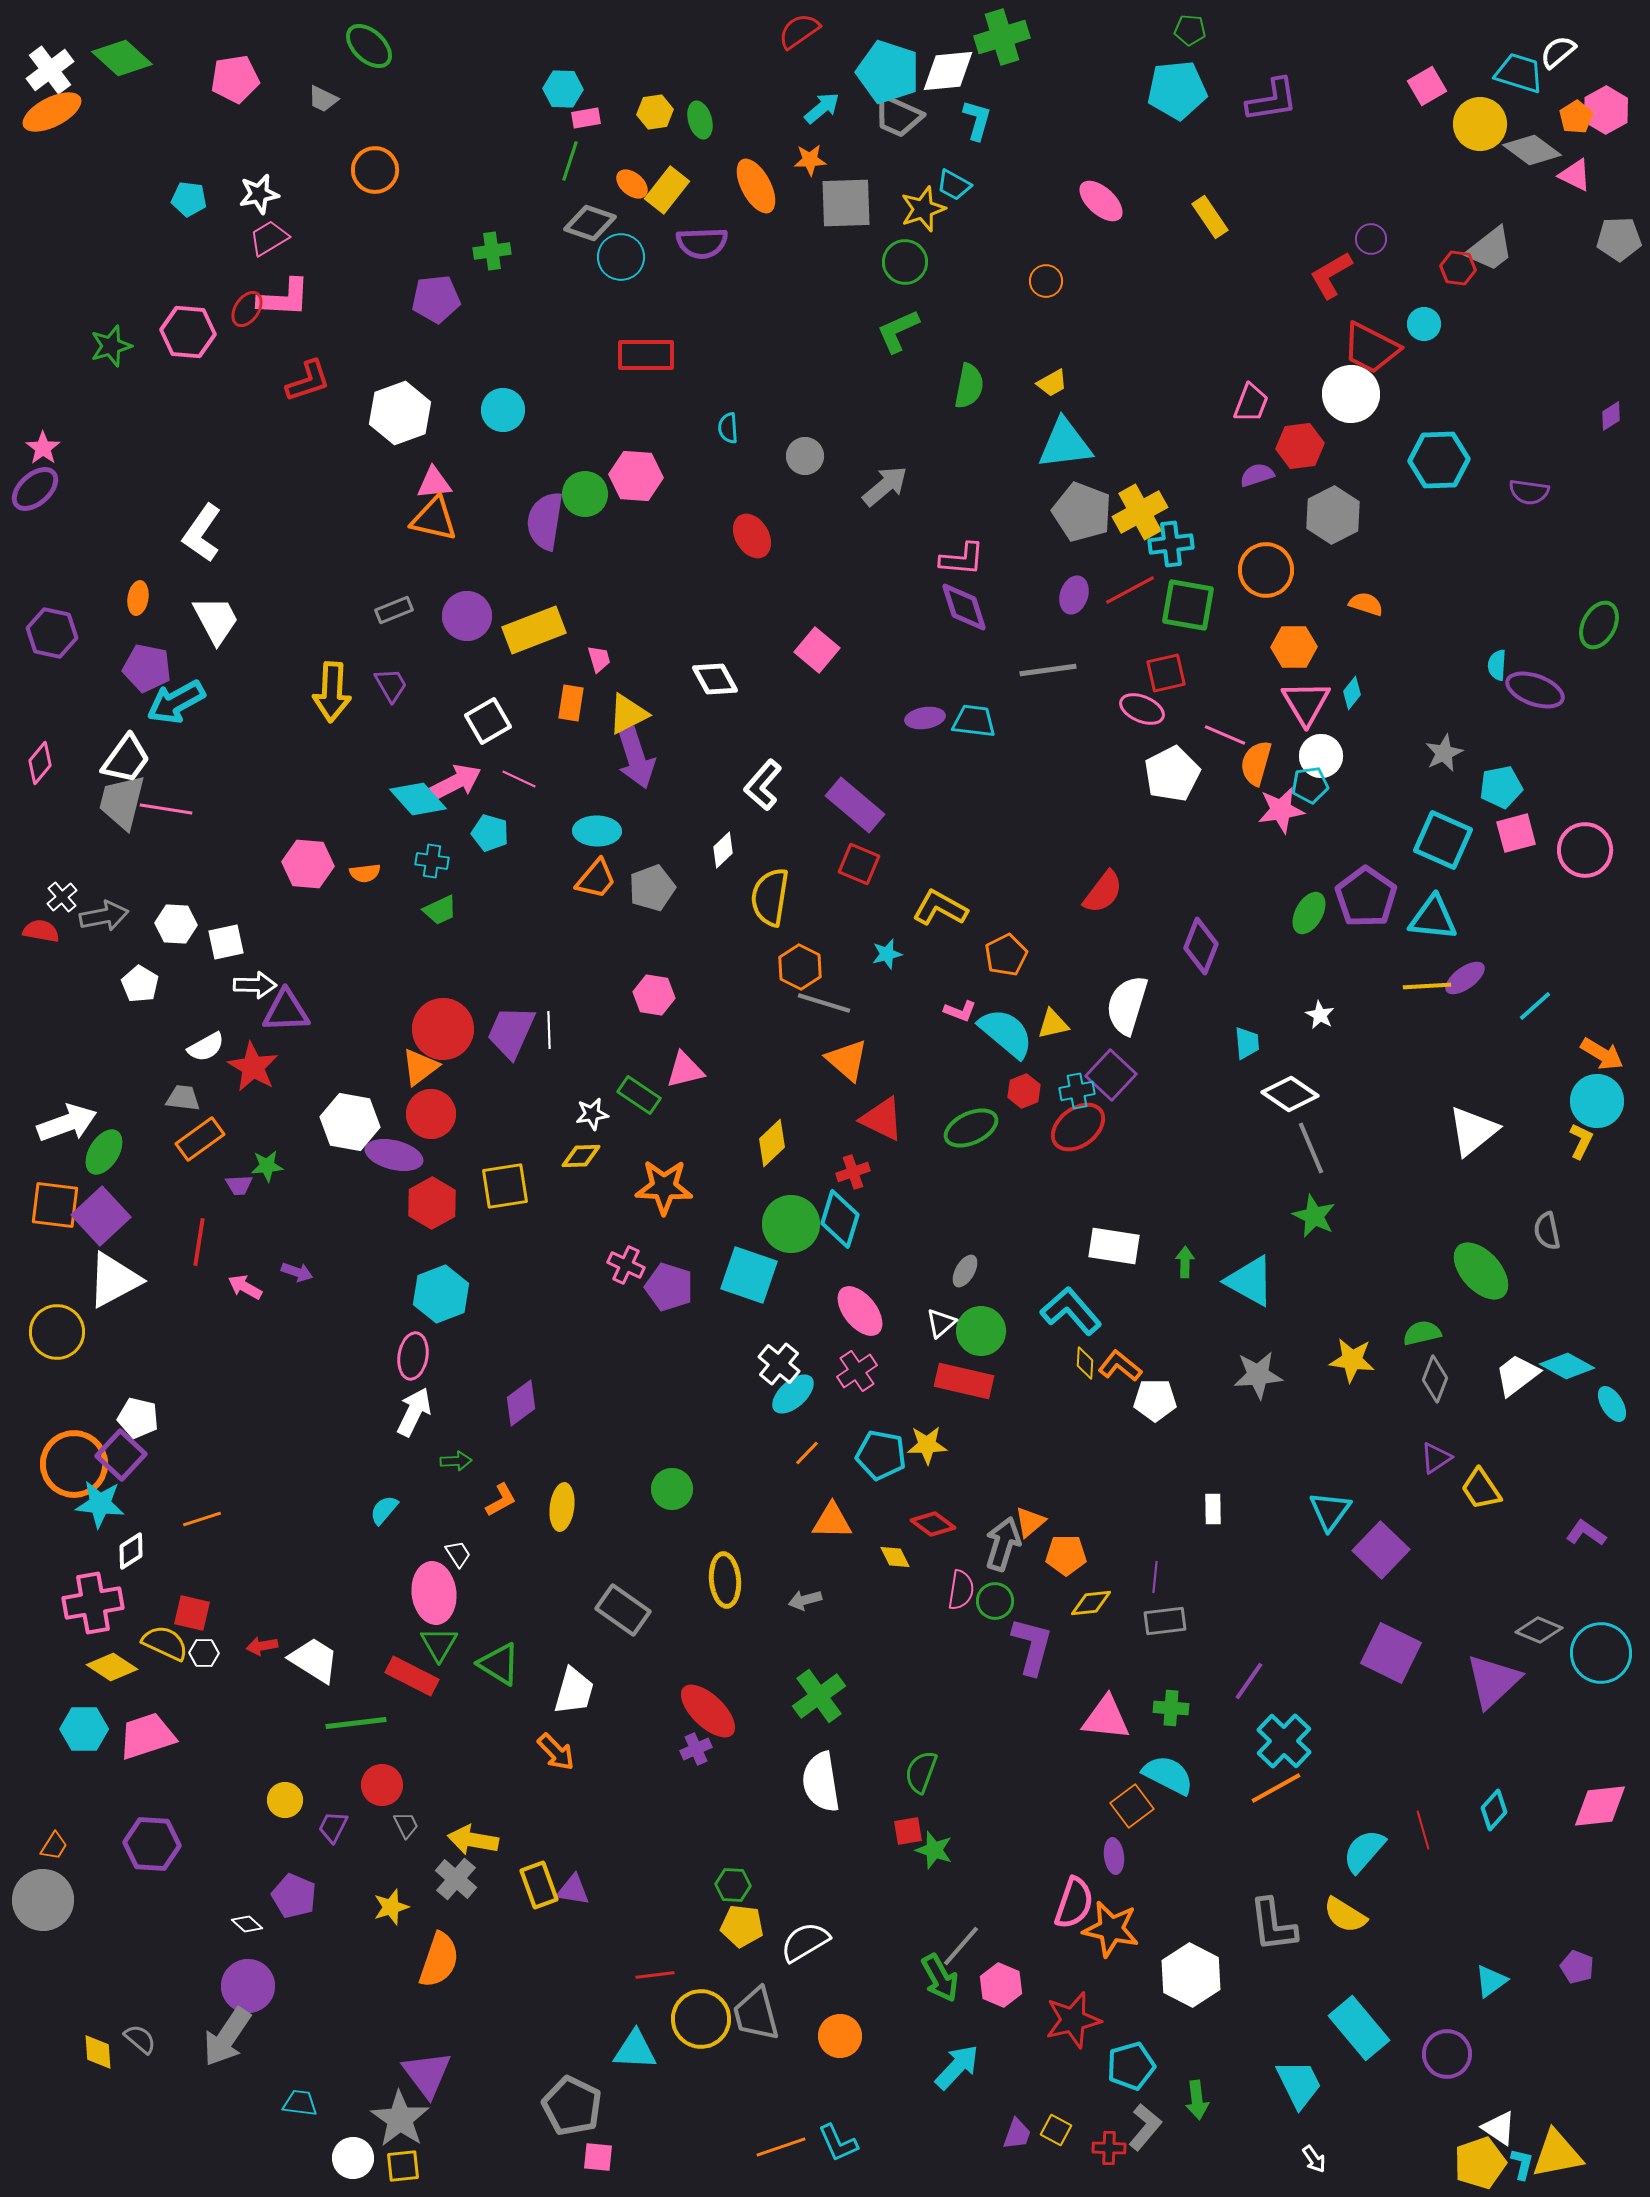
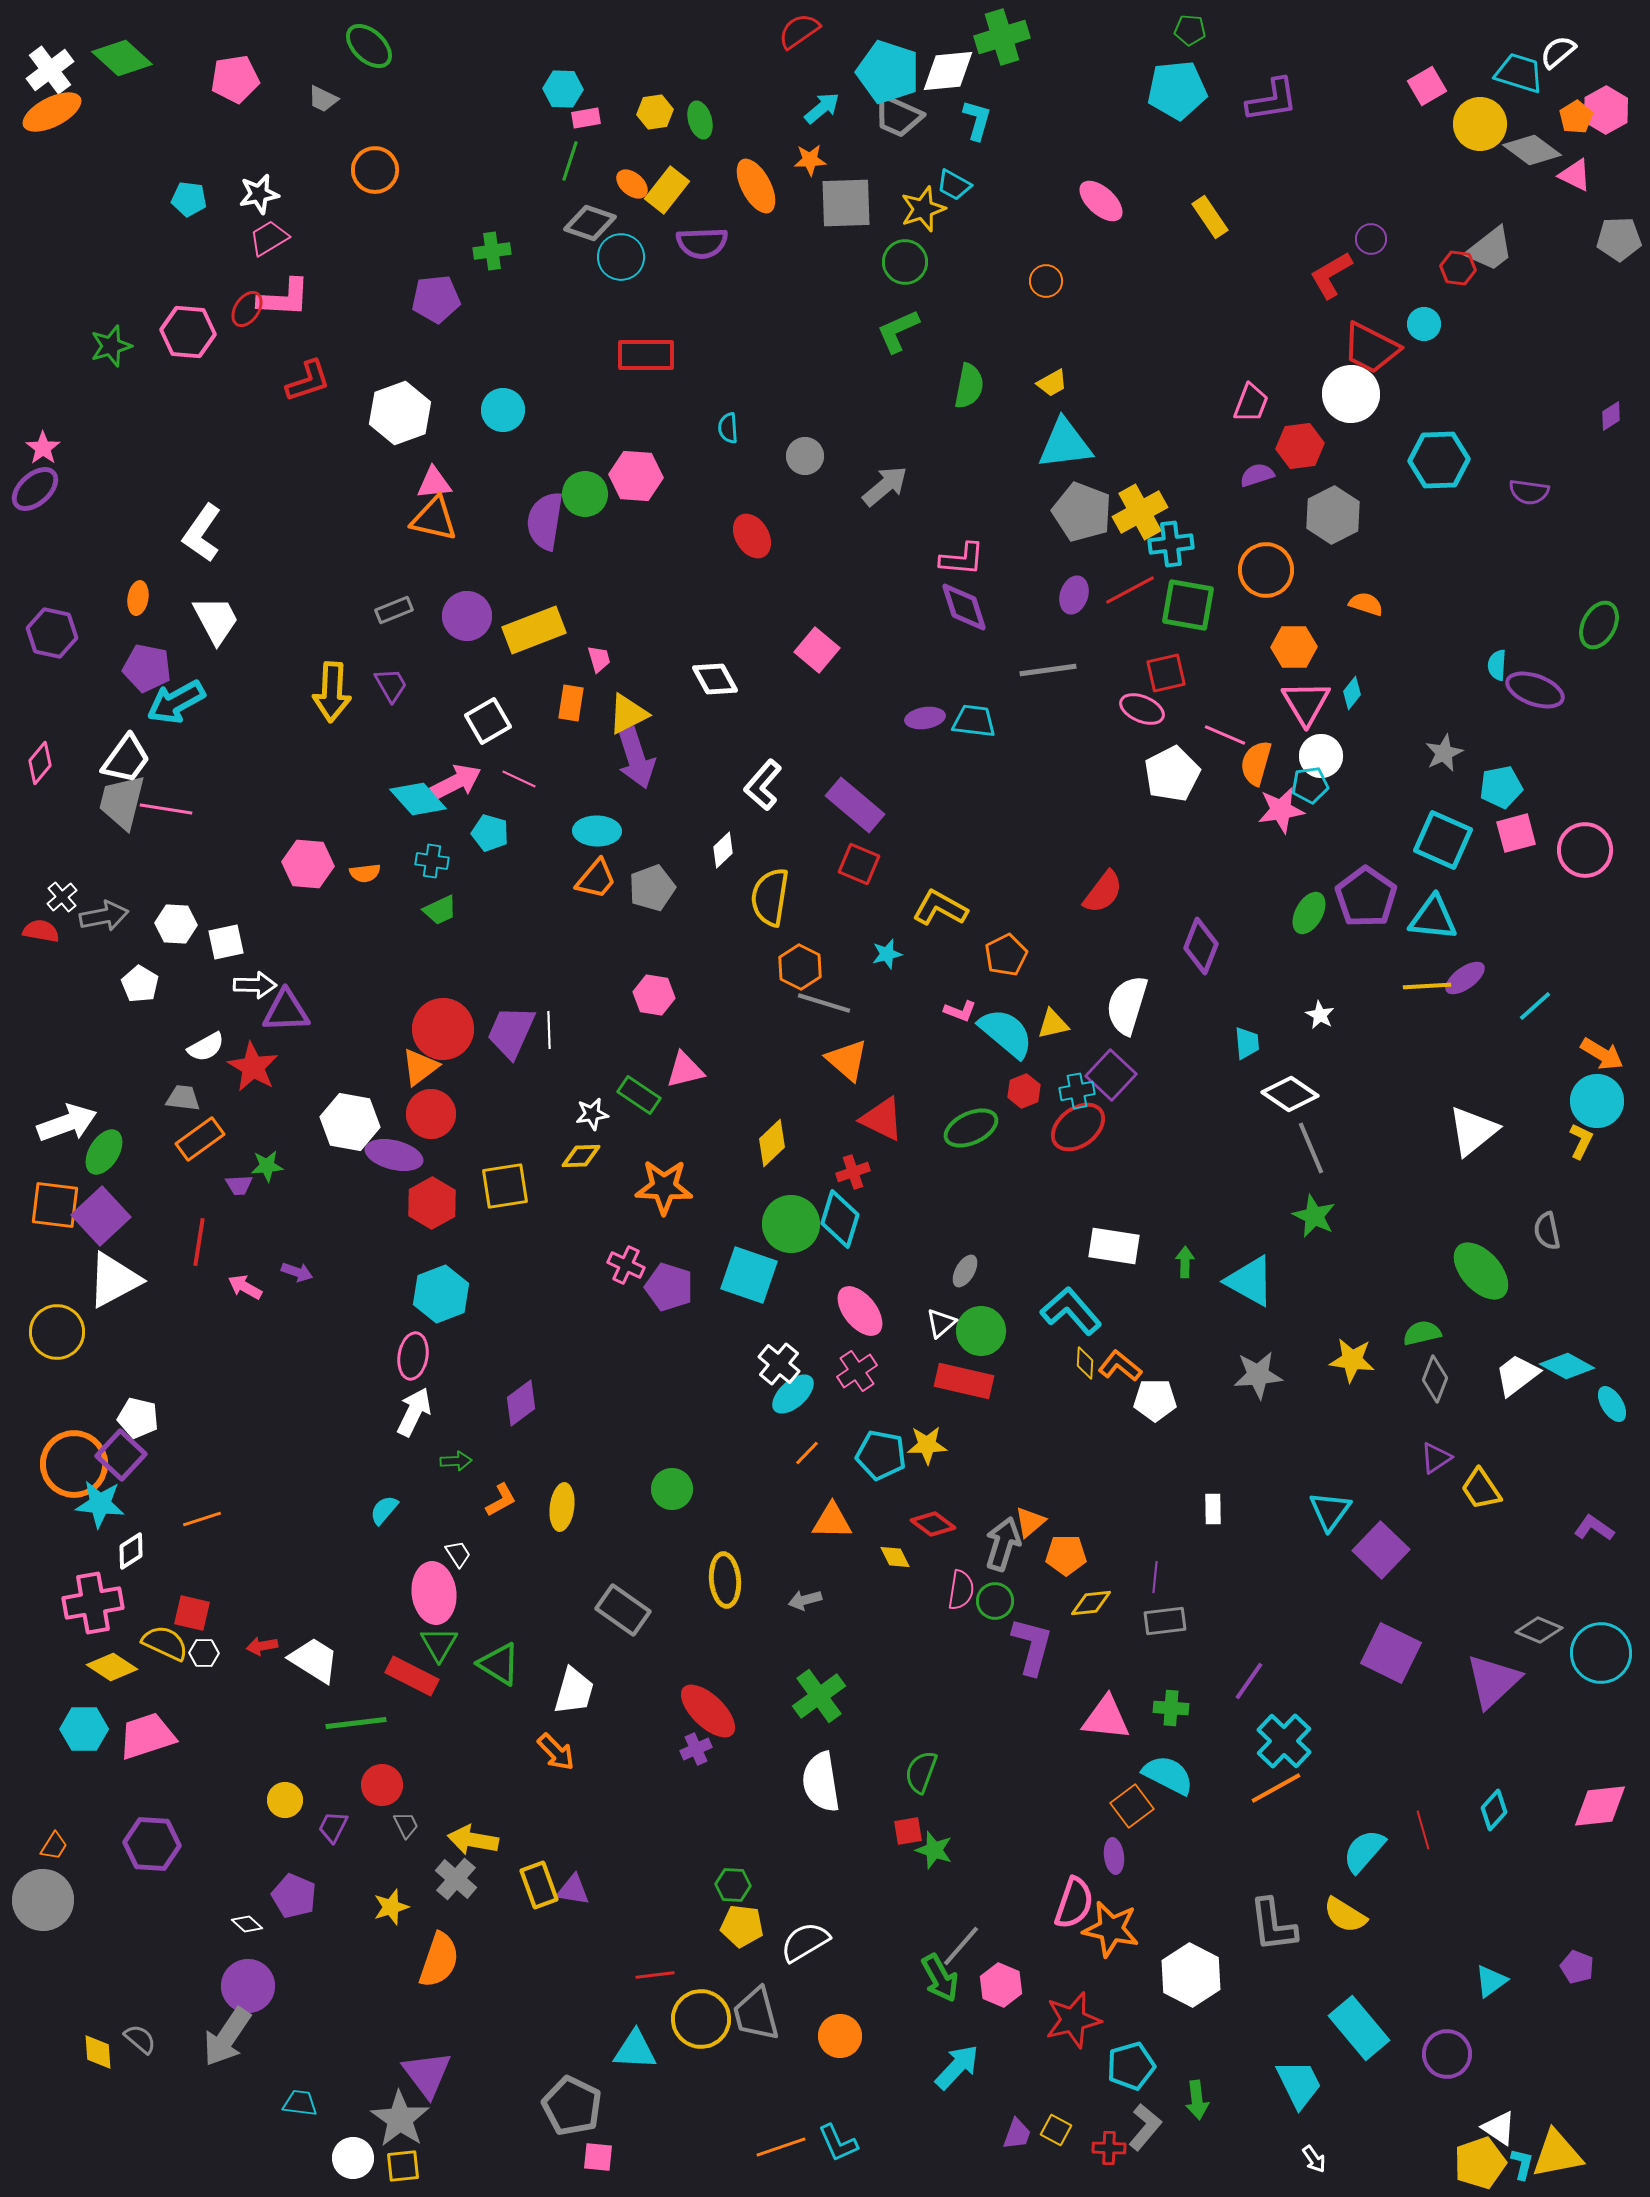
purple L-shape at (1586, 1533): moved 8 px right, 5 px up
